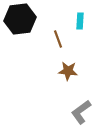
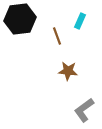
cyan rectangle: rotated 21 degrees clockwise
brown line: moved 1 px left, 3 px up
gray L-shape: moved 3 px right, 2 px up
